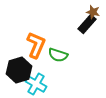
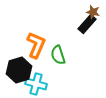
green semicircle: rotated 54 degrees clockwise
cyan cross: rotated 15 degrees counterclockwise
